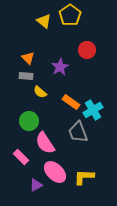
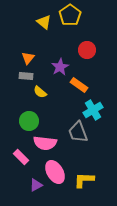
yellow triangle: moved 1 px down
orange triangle: rotated 24 degrees clockwise
orange rectangle: moved 8 px right, 17 px up
pink semicircle: rotated 50 degrees counterclockwise
pink ellipse: rotated 15 degrees clockwise
yellow L-shape: moved 3 px down
